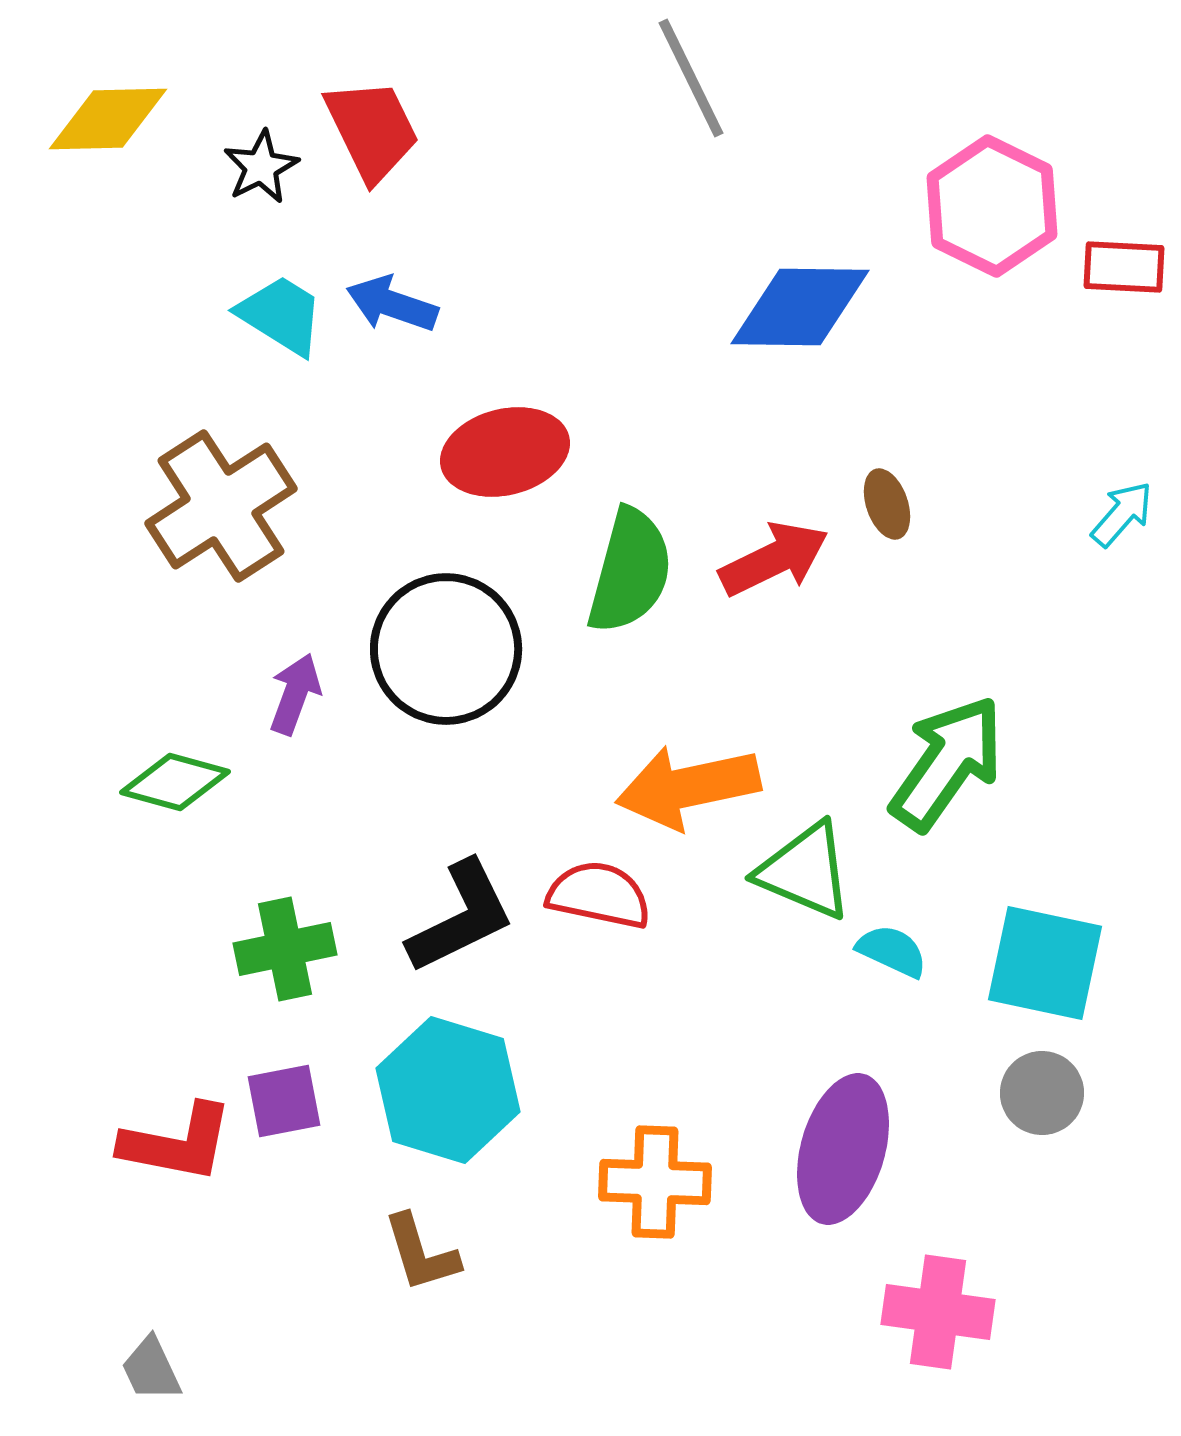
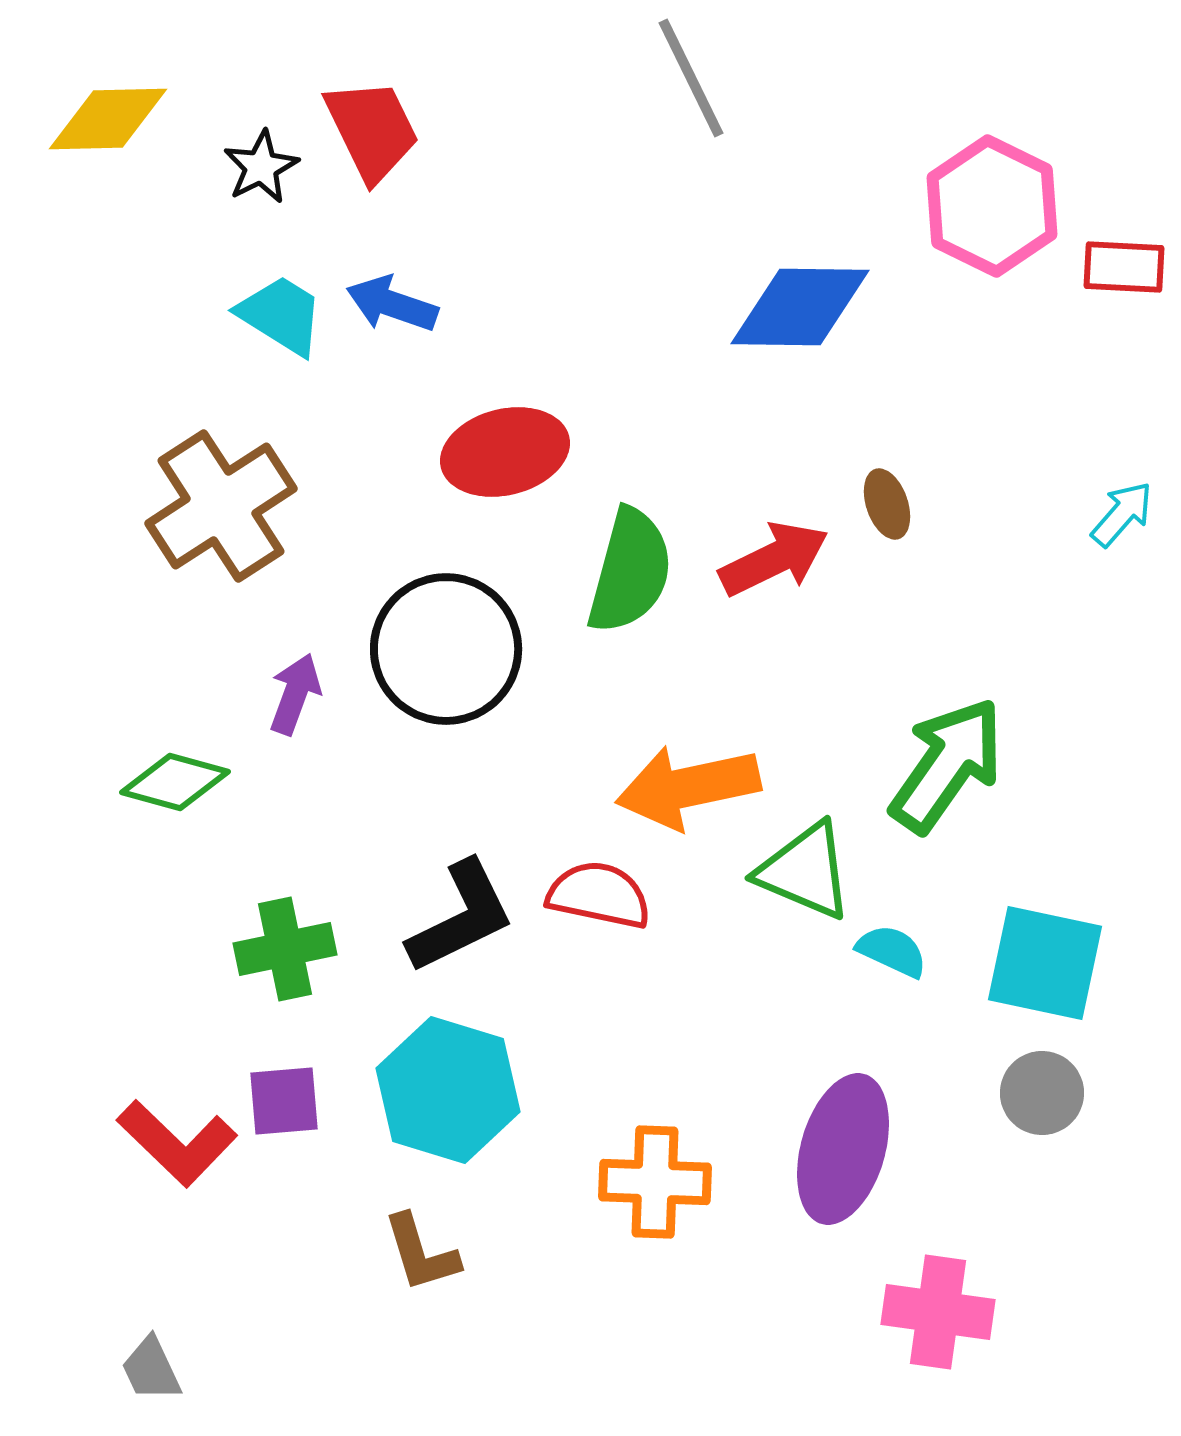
green arrow: moved 2 px down
purple square: rotated 6 degrees clockwise
red L-shape: rotated 33 degrees clockwise
